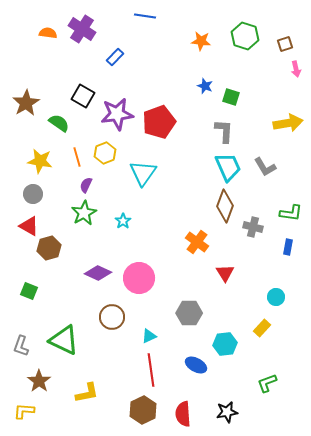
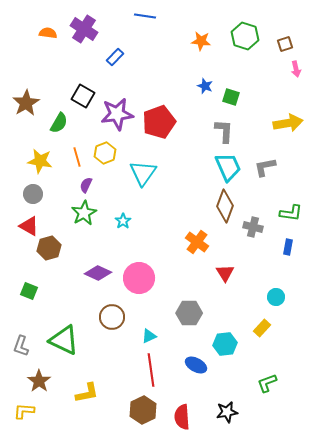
purple cross at (82, 29): moved 2 px right
green semicircle at (59, 123): rotated 85 degrees clockwise
gray L-shape at (265, 167): rotated 110 degrees clockwise
red semicircle at (183, 414): moved 1 px left, 3 px down
